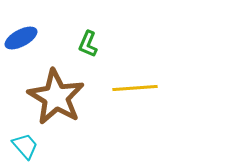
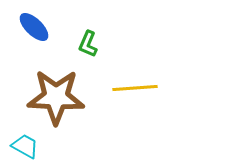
blue ellipse: moved 13 px right, 11 px up; rotated 72 degrees clockwise
brown star: rotated 28 degrees counterclockwise
cyan trapezoid: rotated 20 degrees counterclockwise
